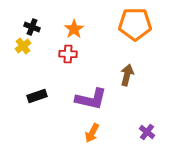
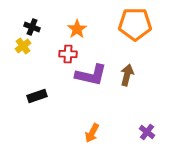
orange star: moved 3 px right
purple L-shape: moved 24 px up
